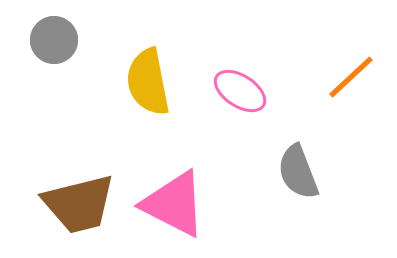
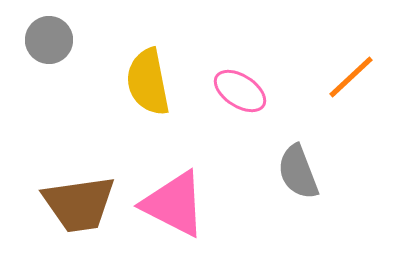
gray circle: moved 5 px left
brown trapezoid: rotated 6 degrees clockwise
